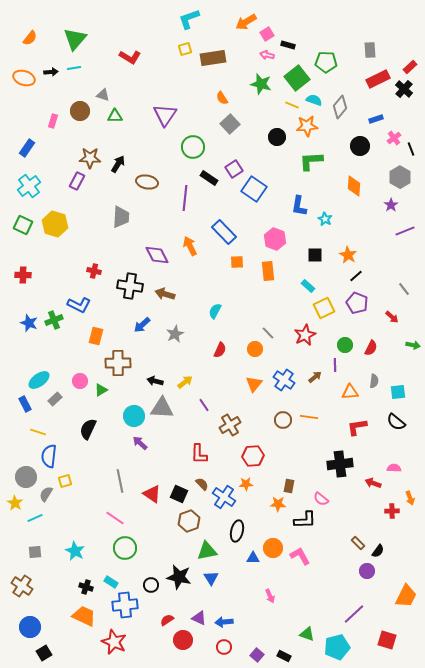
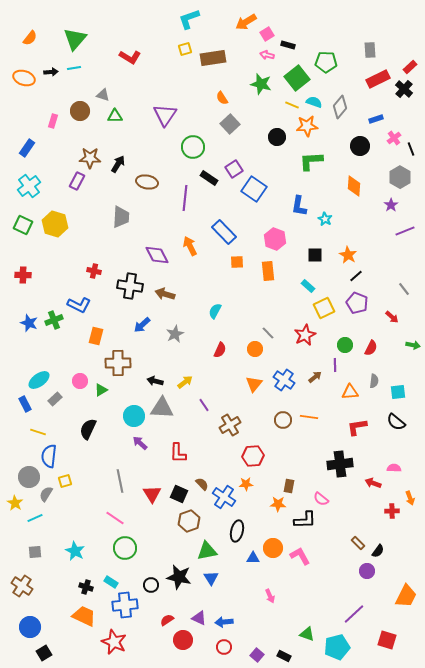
cyan semicircle at (314, 100): moved 2 px down
red L-shape at (199, 454): moved 21 px left, 1 px up
gray circle at (26, 477): moved 3 px right
red triangle at (152, 494): rotated 24 degrees clockwise
